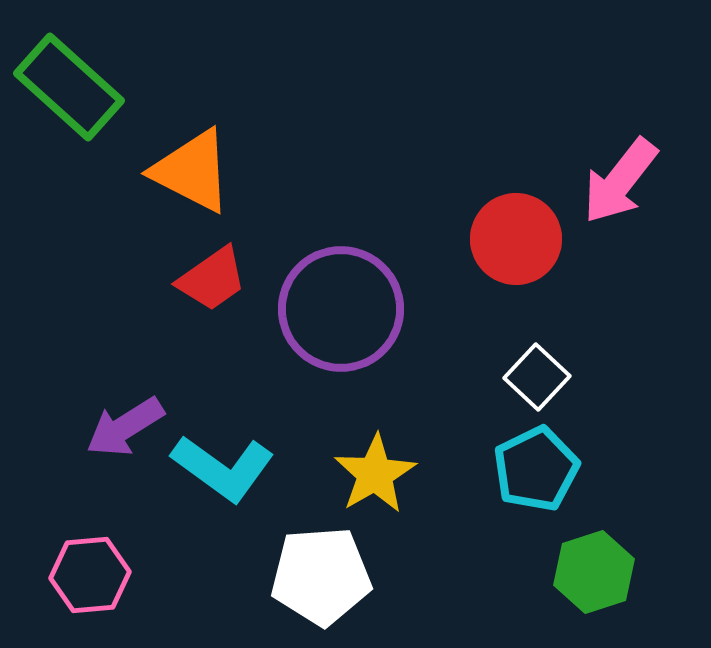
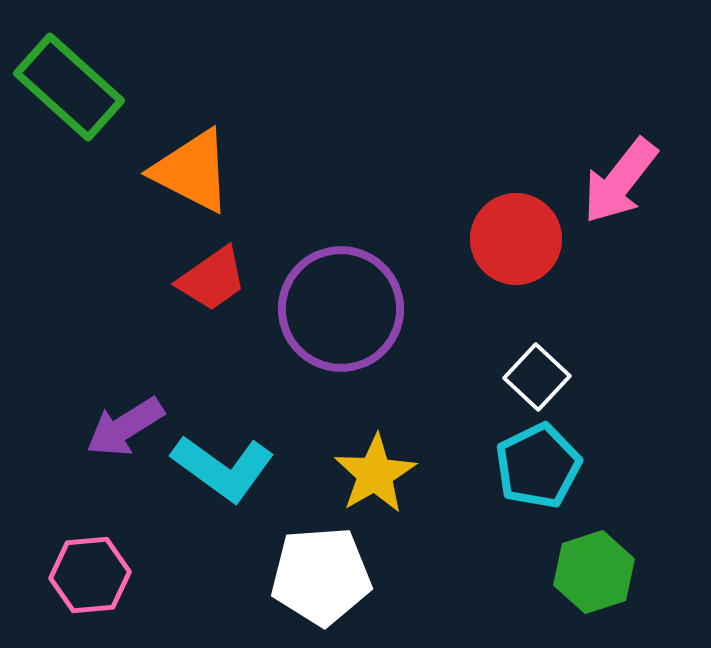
cyan pentagon: moved 2 px right, 3 px up
